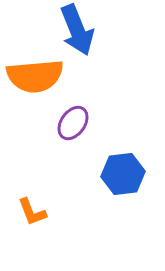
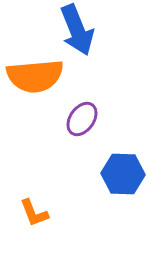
purple ellipse: moved 9 px right, 4 px up
blue hexagon: rotated 9 degrees clockwise
orange L-shape: moved 2 px right, 1 px down
